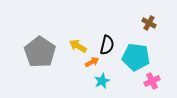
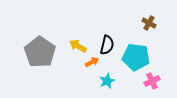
cyan star: moved 5 px right
